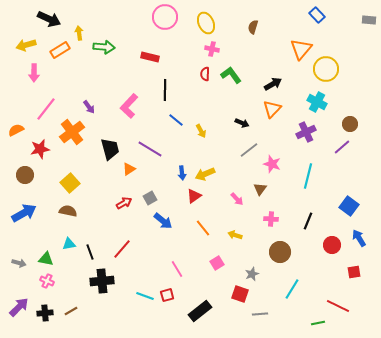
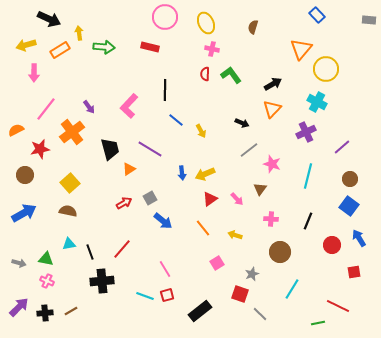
red rectangle at (150, 57): moved 10 px up
brown circle at (350, 124): moved 55 px down
red triangle at (194, 196): moved 16 px right, 3 px down
pink line at (177, 269): moved 12 px left
gray line at (260, 314): rotated 49 degrees clockwise
